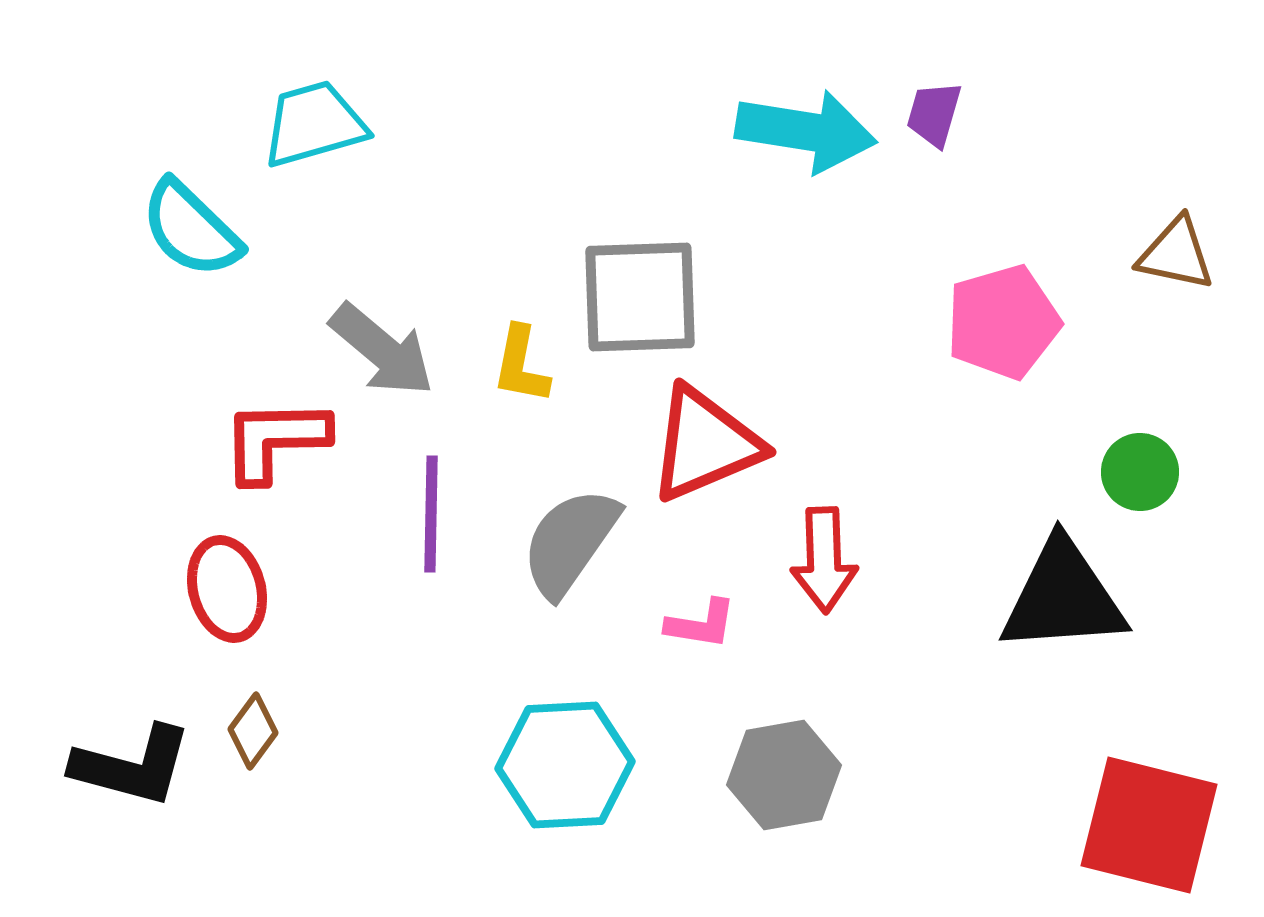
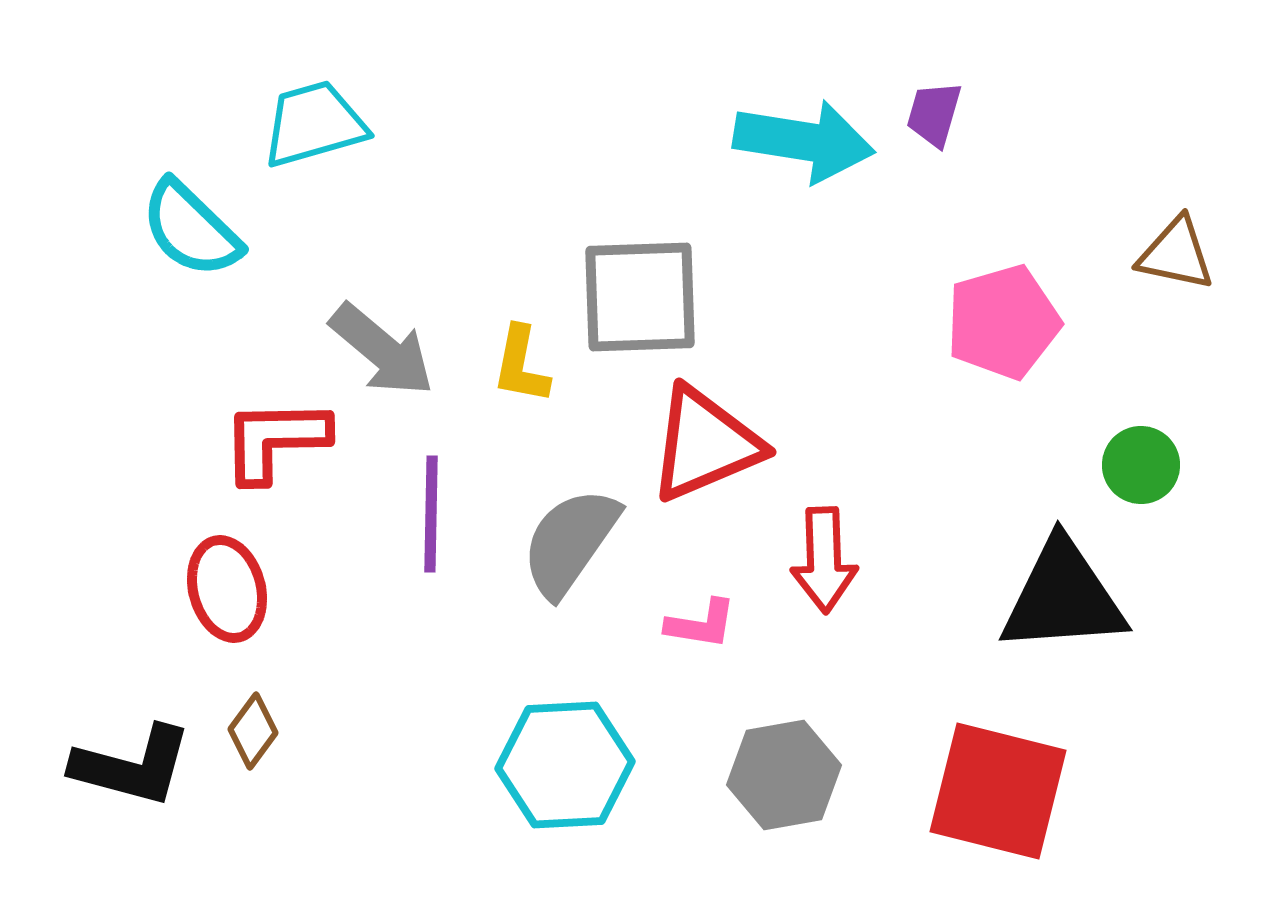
cyan arrow: moved 2 px left, 10 px down
green circle: moved 1 px right, 7 px up
red square: moved 151 px left, 34 px up
